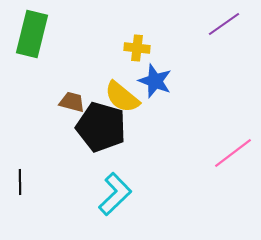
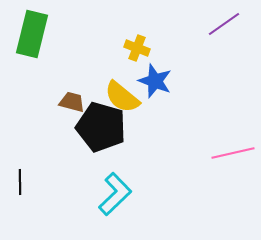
yellow cross: rotated 15 degrees clockwise
pink line: rotated 24 degrees clockwise
